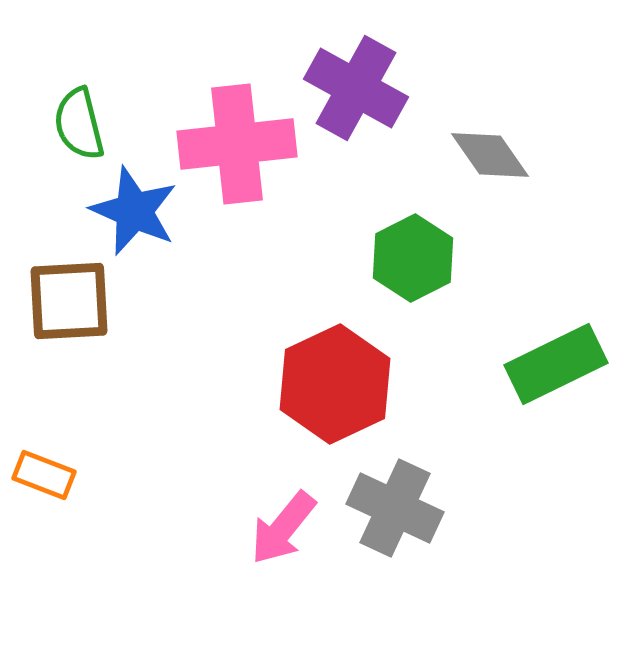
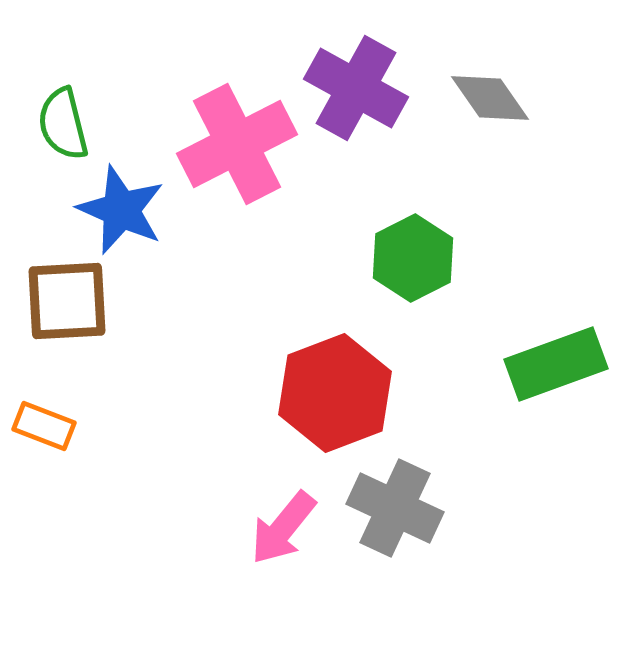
green semicircle: moved 16 px left
pink cross: rotated 21 degrees counterclockwise
gray diamond: moved 57 px up
blue star: moved 13 px left, 1 px up
brown square: moved 2 px left
green rectangle: rotated 6 degrees clockwise
red hexagon: moved 9 px down; rotated 4 degrees clockwise
orange rectangle: moved 49 px up
